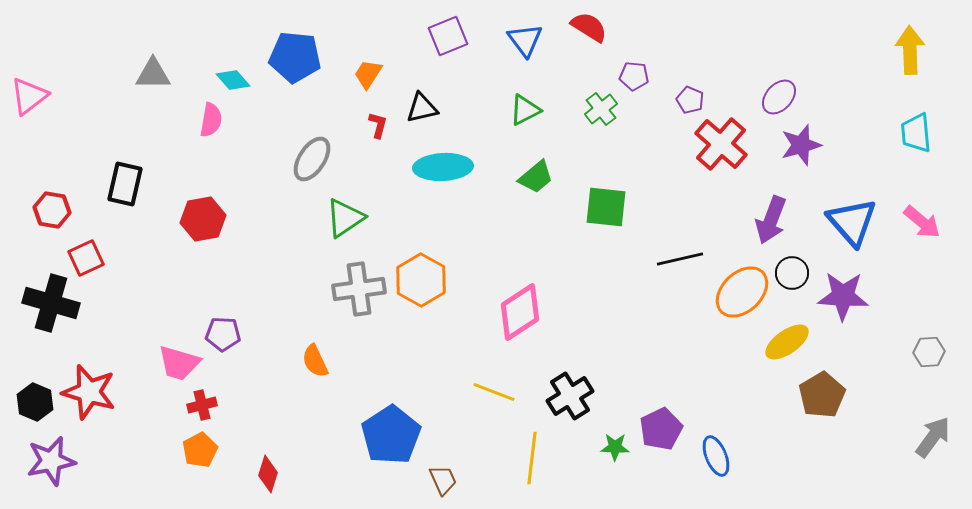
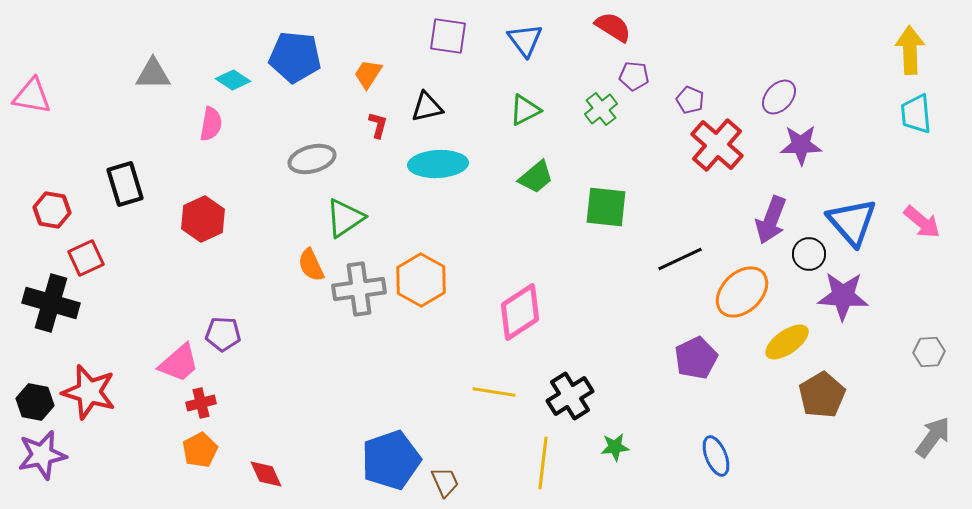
red semicircle at (589, 27): moved 24 px right
purple square at (448, 36): rotated 30 degrees clockwise
cyan diamond at (233, 80): rotated 16 degrees counterclockwise
pink triangle at (29, 96): moved 3 px right; rotated 48 degrees clockwise
black triangle at (422, 108): moved 5 px right, 1 px up
pink semicircle at (211, 120): moved 4 px down
cyan trapezoid at (916, 133): moved 19 px up
red cross at (721, 144): moved 4 px left, 1 px down
purple star at (801, 145): rotated 15 degrees clockwise
gray ellipse at (312, 159): rotated 42 degrees clockwise
cyan ellipse at (443, 167): moved 5 px left, 3 px up
black rectangle at (125, 184): rotated 30 degrees counterclockwise
red hexagon at (203, 219): rotated 15 degrees counterclockwise
black line at (680, 259): rotated 12 degrees counterclockwise
black circle at (792, 273): moved 17 px right, 19 px up
orange semicircle at (315, 361): moved 4 px left, 96 px up
pink trapezoid at (179, 363): rotated 57 degrees counterclockwise
yellow line at (494, 392): rotated 12 degrees counterclockwise
black hexagon at (35, 402): rotated 12 degrees counterclockwise
red cross at (202, 405): moved 1 px left, 2 px up
purple pentagon at (661, 429): moved 35 px right, 71 px up
blue pentagon at (391, 435): moved 25 px down; rotated 14 degrees clockwise
green star at (615, 447): rotated 8 degrees counterclockwise
yellow line at (532, 458): moved 11 px right, 5 px down
purple star at (51, 461): moved 9 px left, 6 px up
red diamond at (268, 474): moved 2 px left; rotated 42 degrees counterclockwise
brown trapezoid at (443, 480): moved 2 px right, 2 px down
